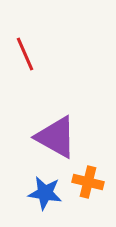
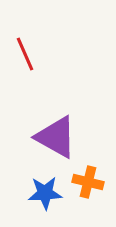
blue star: rotated 12 degrees counterclockwise
